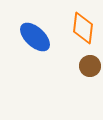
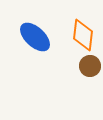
orange diamond: moved 7 px down
